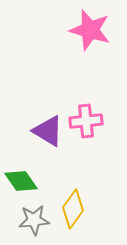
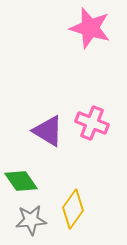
pink star: moved 2 px up
pink cross: moved 6 px right, 2 px down; rotated 28 degrees clockwise
gray star: moved 3 px left
